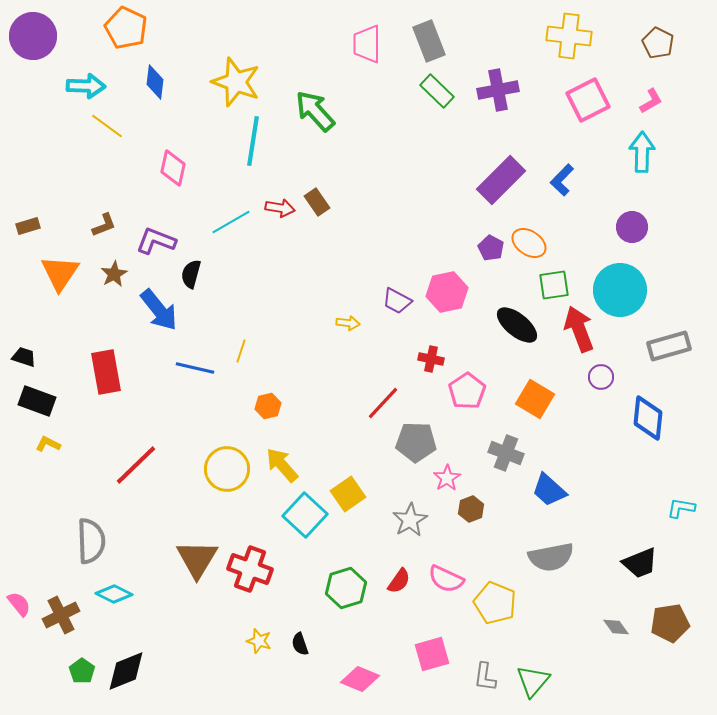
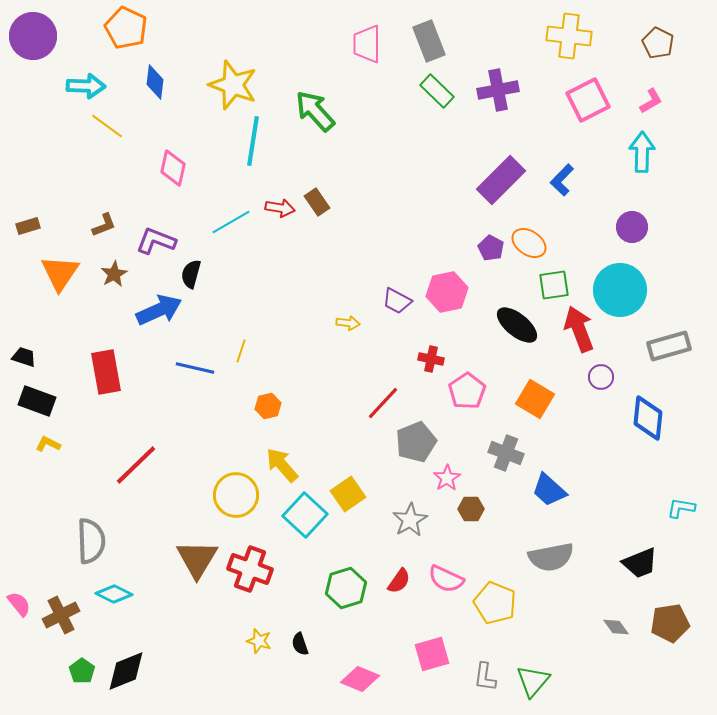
yellow star at (236, 82): moved 3 px left, 3 px down
blue arrow at (159, 310): rotated 75 degrees counterclockwise
gray pentagon at (416, 442): rotated 24 degrees counterclockwise
yellow circle at (227, 469): moved 9 px right, 26 px down
brown hexagon at (471, 509): rotated 20 degrees clockwise
